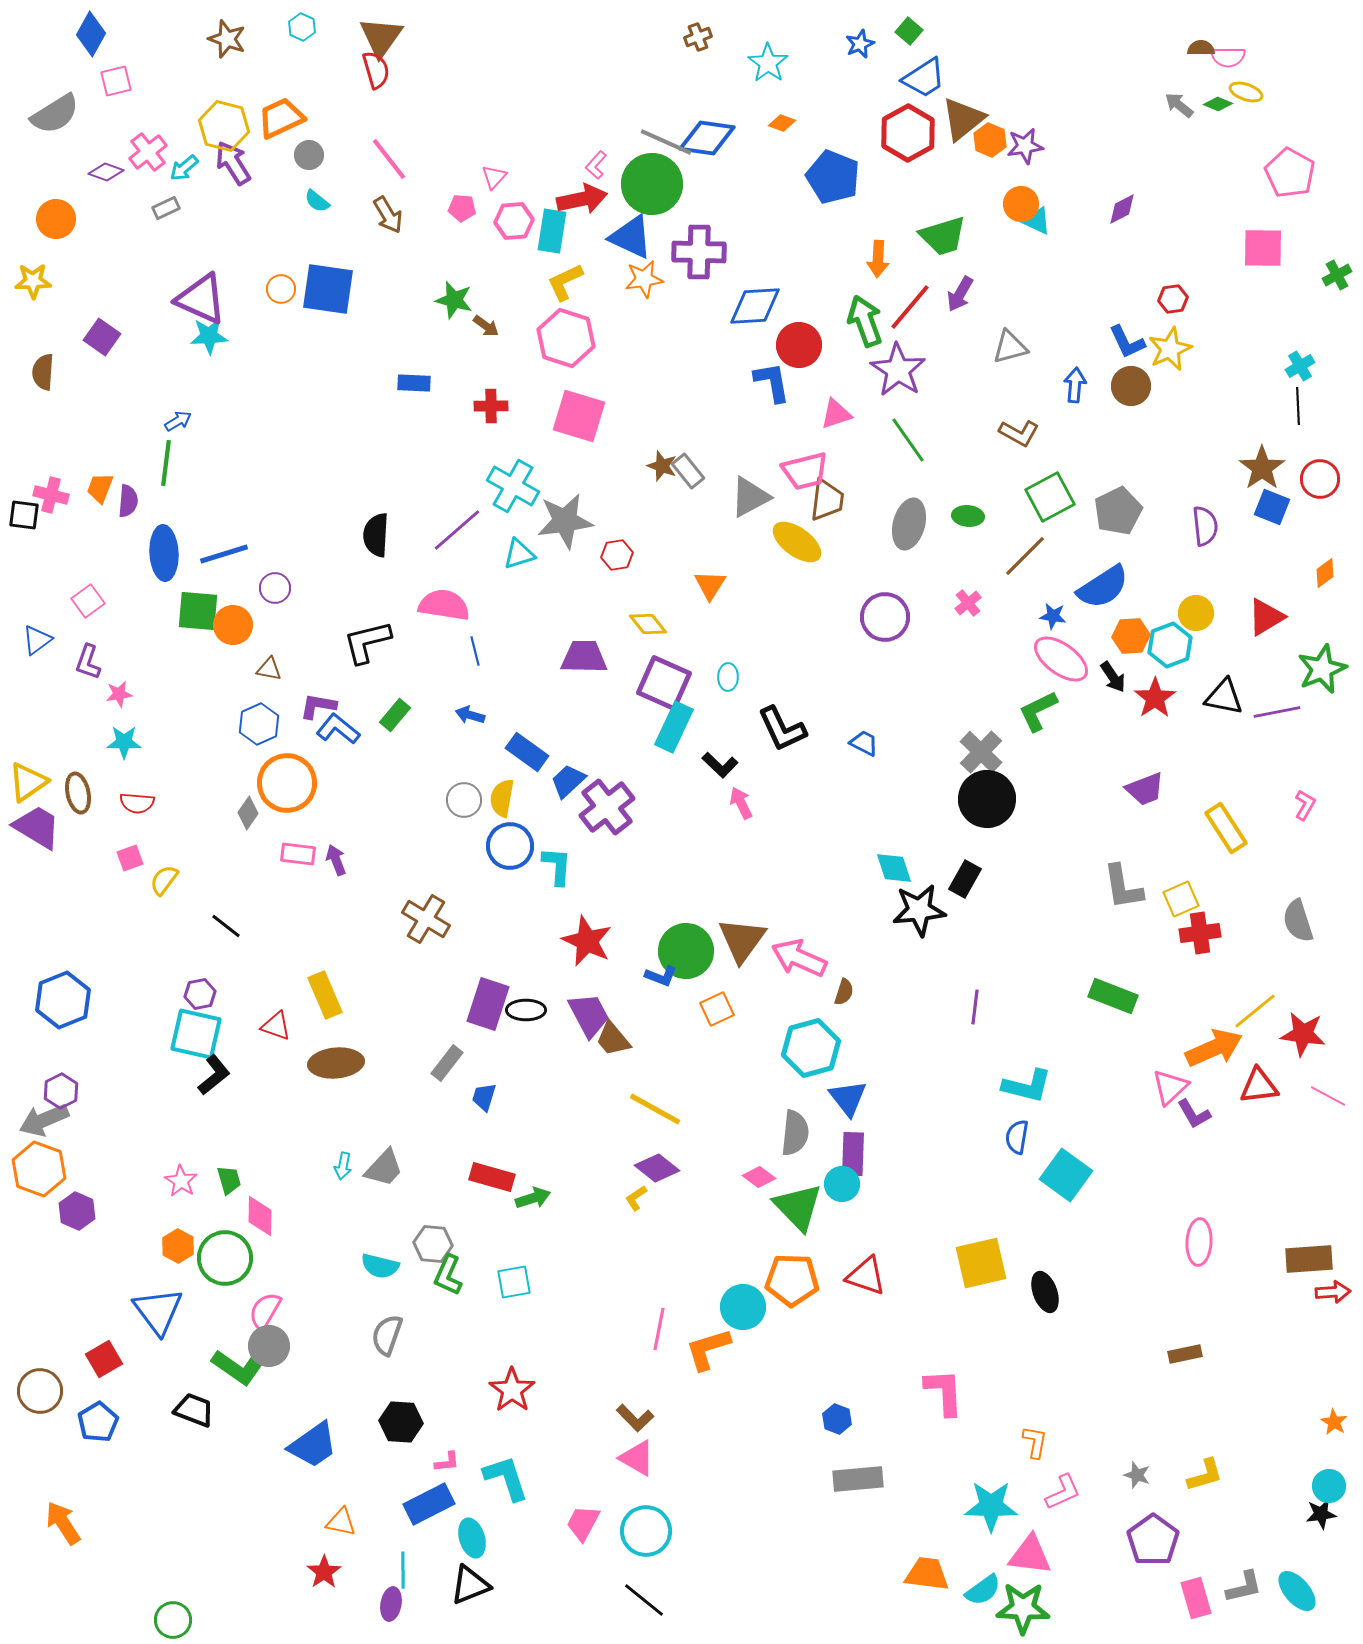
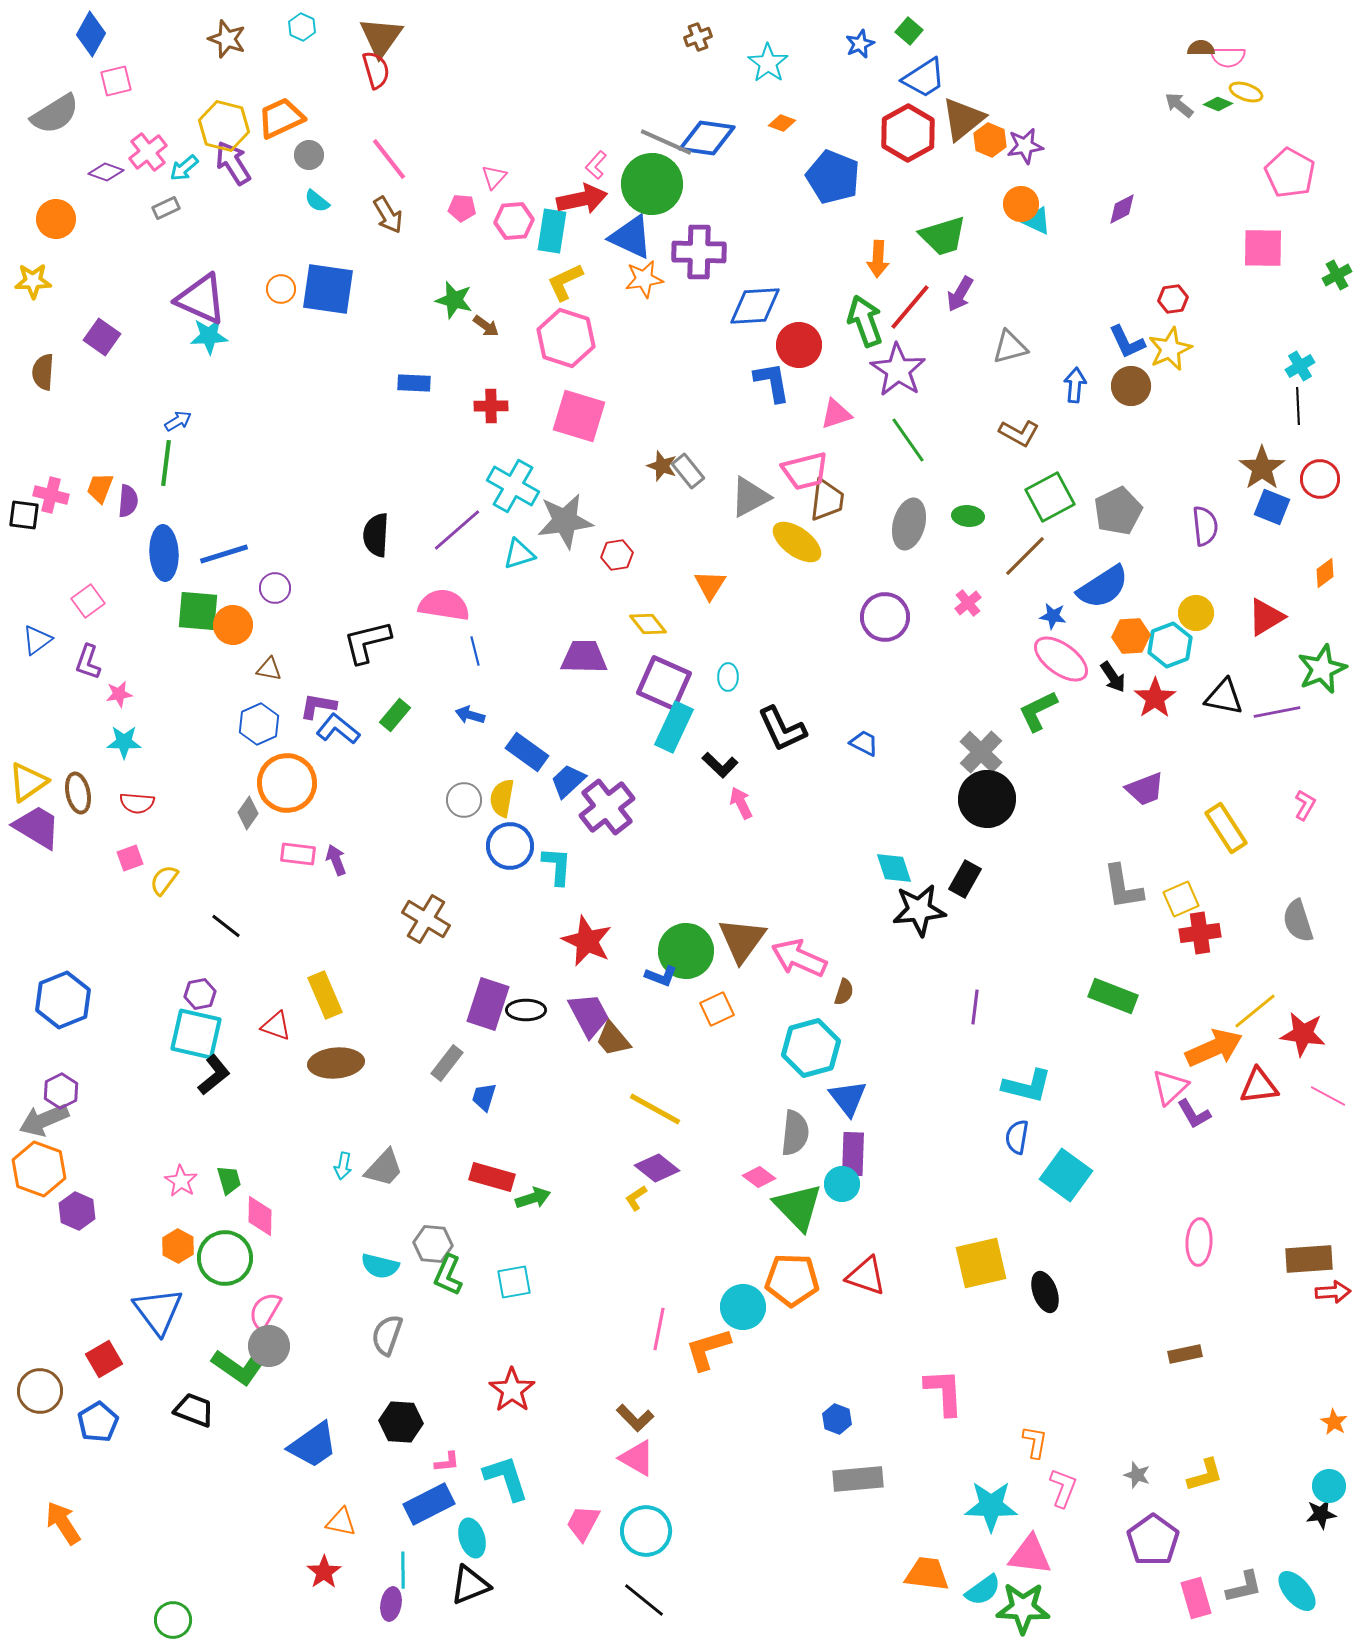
pink L-shape at (1063, 1492): moved 4 px up; rotated 45 degrees counterclockwise
